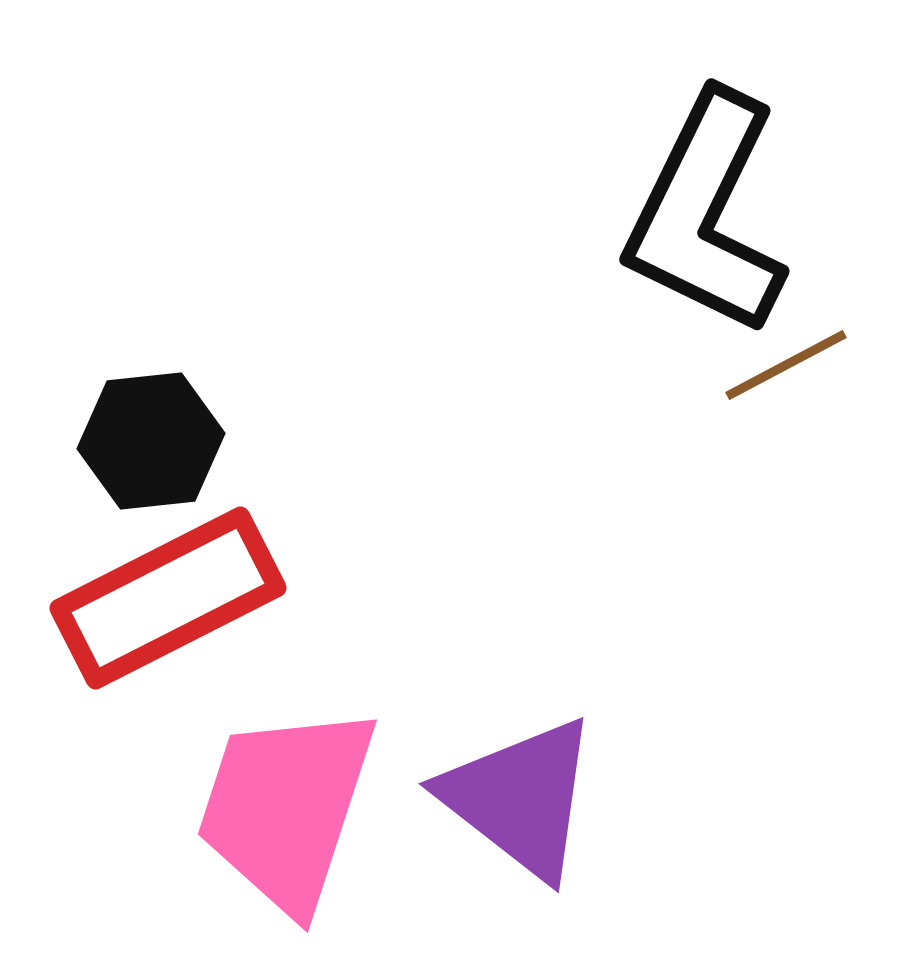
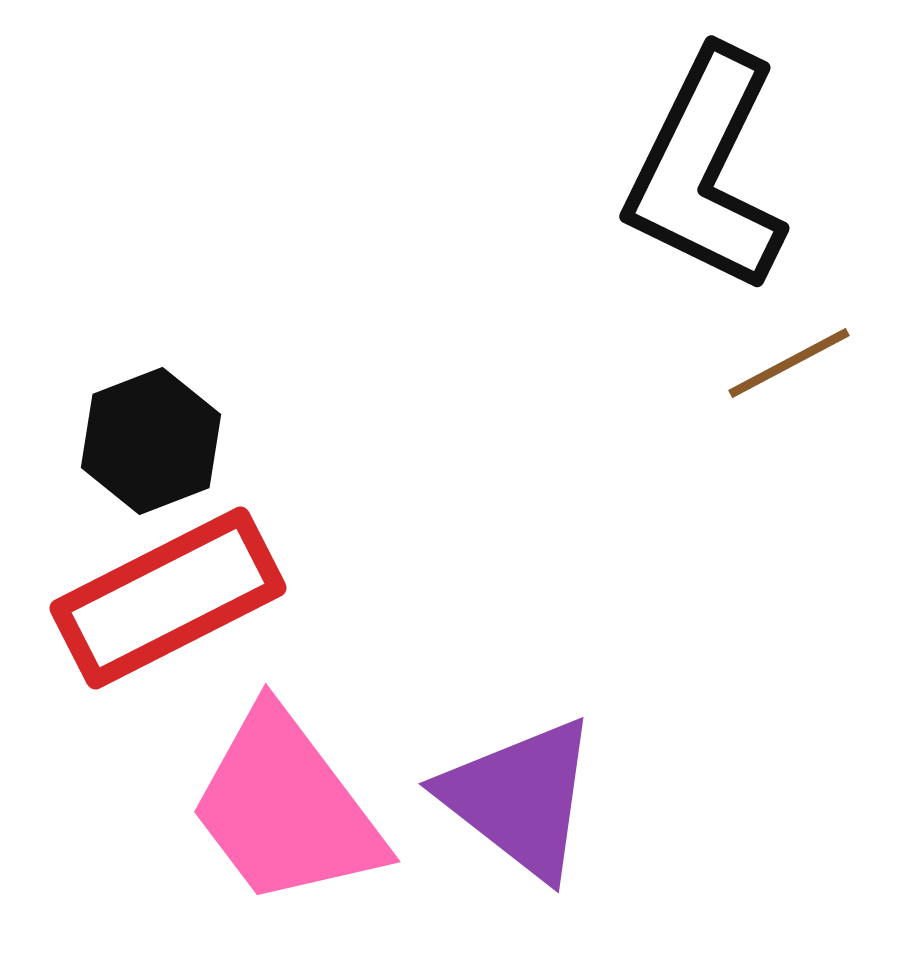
black L-shape: moved 43 px up
brown line: moved 3 px right, 2 px up
black hexagon: rotated 15 degrees counterclockwise
pink trapezoid: rotated 55 degrees counterclockwise
